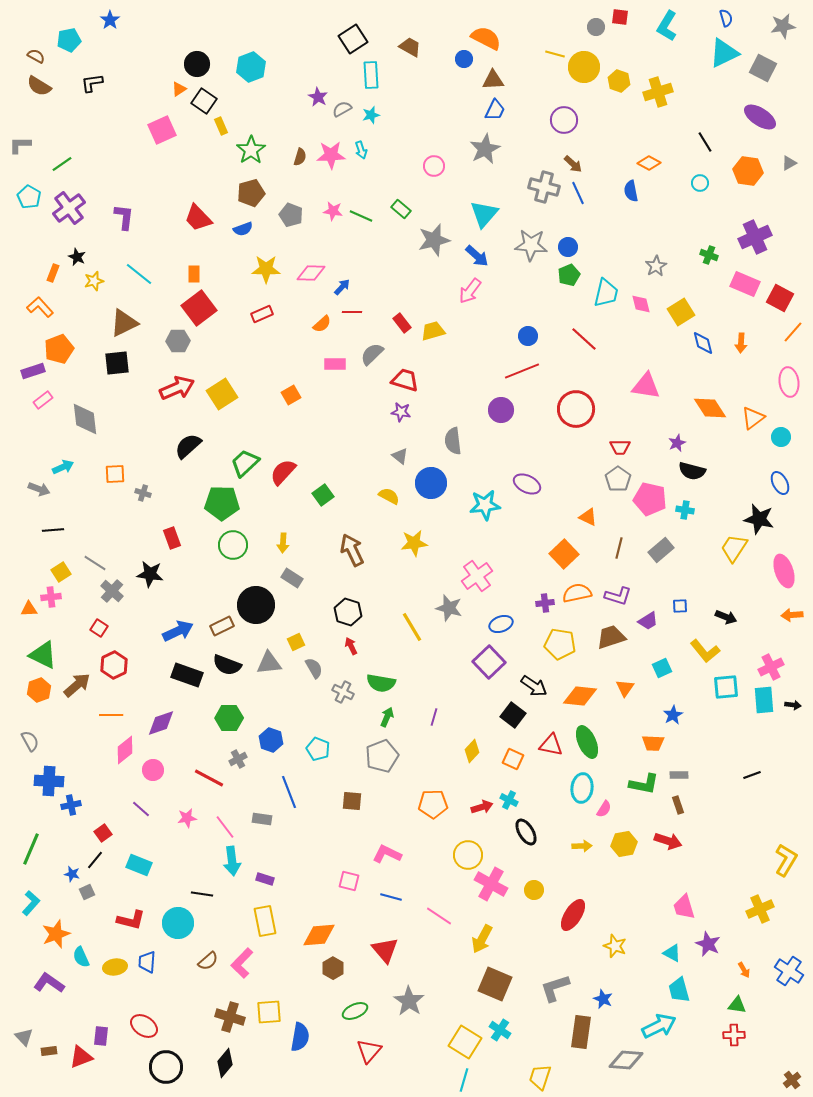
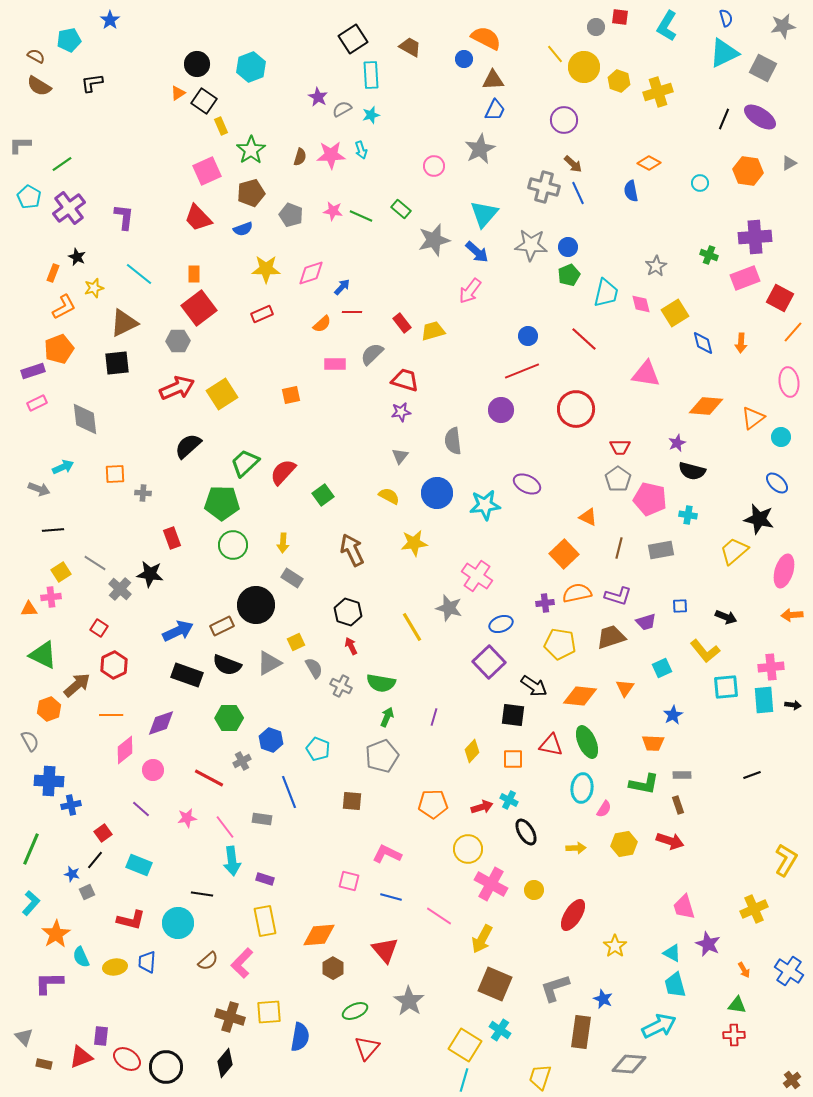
yellow line at (555, 54): rotated 36 degrees clockwise
orange triangle at (179, 89): moved 1 px left, 4 px down
pink square at (162, 130): moved 45 px right, 41 px down
black line at (705, 142): moved 19 px right, 23 px up; rotated 55 degrees clockwise
gray star at (485, 149): moved 5 px left
purple cross at (755, 237): rotated 20 degrees clockwise
blue arrow at (477, 256): moved 4 px up
pink diamond at (311, 273): rotated 20 degrees counterclockwise
yellow star at (94, 281): moved 7 px down
pink rectangle at (745, 284): moved 6 px up; rotated 44 degrees counterclockwise
orange L-shape at (40, 307): moved 24 px right; rotated 104 degrees clockwise
yellow square at (681, 312): moved 6 px left, 1 px down
pink triangle at (646, 386): moved 12 px up
orange square at (291, 395): rotated 18 degrees clockwise
pink rectangle at (43, 400): moved 6 px left, 3 px down; rotated 12 degrees clockwise
orange diamond at (710, 408): moved 4 px left, 2 px up; rotated 52 degrees counterclockwise
purple star at (401, 412): rotated 18 degrees counterclockwise
gray triangle at (400, 456): rotated 30 degrees clockwise
blue circle at (431, 483): moved 6 px right, 10 px down
blue ellipse at (780, 483): moved 3 px left; rotated 20 degrees counterclockwise
gray cross at (143, 493): rotated 14 degrees counterclockwise
cyan cross at (685, 510): moved 3 px right, 5 px down
yellow trapezoid at (734, 548): moved 3 px down; rotated 16 degrees clockwise
gray rectangle at (661, 550): rotated 30 degrees clockwise
pink ellipse at (784, 571): rotated 36 degrees clockwise
pink cross at (477, 576): rotated 20 degrees counterclockwise
gray cross at (112, 591): moved 8 px right, 2 px up
purple trapezoid at (648, 621): moved 2 px left, 1 px down; rotated 15 degrees clockwise
gray triangle at (269, 663): rotated 24 degrees counterclockwise
pink cross at (771, 667): rotated 20 degrees clockwise
orange hexagon at (39, 690): moved 10 px right, 19 px down
gray cross at (343, 692): moved 2 px left, 6 px up
black square at (513, 715): rotated 30 degrees counterclockwise
gray cross at (238, 759): moved 4 px right, 2 px down
orange square at (513, 759): rotated 25 degrees counterclockwise
gray rectangle at (679, 775): moved 3 px right
red arrow at (668, 841): moved 2 px right
yellow arrow at (582, 846): moved 6 px left, 2 px down
yellow circle at (468, 855): moved 6 px up
yellow cross at (760, 909): moved 6 px left
orange star at (56, 934): rotated 12 degrees counterclockwise
yellow star at (615, 946): rotated 15 degrees clockwise
purple L-shape at (49, 983): rotated 36 degrees counterclockwise
cyan trapezoid at (679, 990): moved 4 px left, 5 px up
red ellipse at (144, 1026): moved 17 px left, 33 px down
yellow square at (465, 1042): moved 3 px down
brown rectangle at (49, 1051): moved 5 px left, 13 px down; rotated 21 degrees clockwise
red triangle at (369, 1051): moved 2 px left, 3 px up
gray diamond at (626, 1060): moved 3 px right, 4 px down
